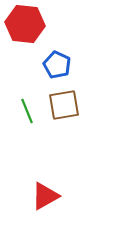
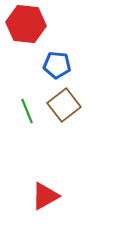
red hexagon: moved 1 px right
blue pentagon: rotated 20 degrees counterclockwise
brown square: rotated 28 degrees counterclockwise
